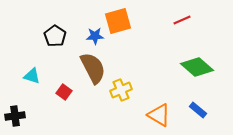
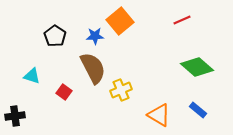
orange square: moved 2 px right; rotated 24 degrees counterclockwise
